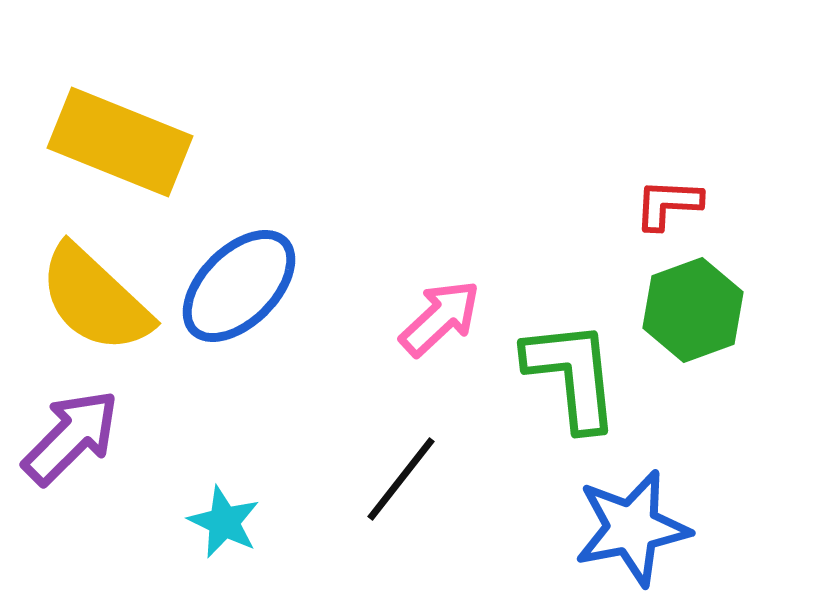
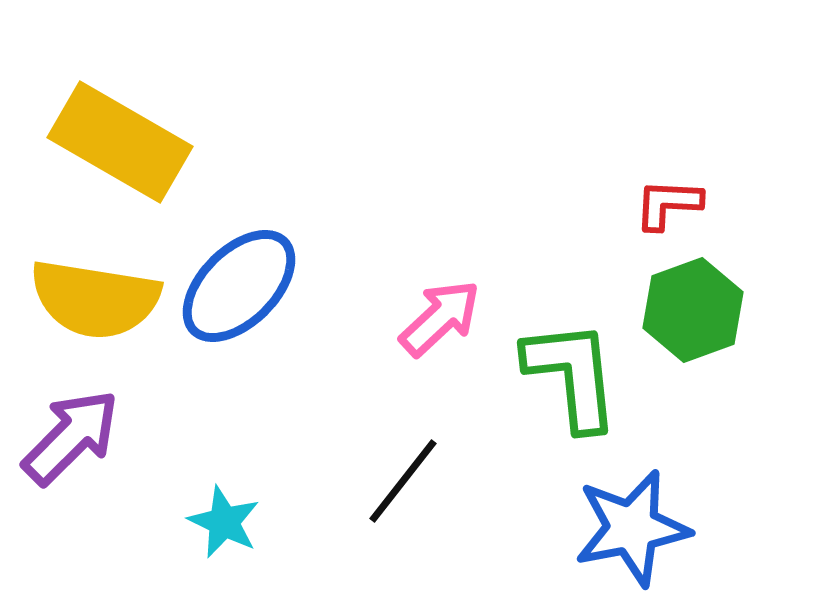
yellow rectangle: rotated 8 degrees clockwise
yellow semicircle: rotated 34 degrees counterclockwise
black line: moved 2 px right, 2 px down
